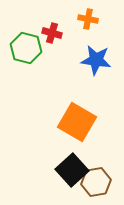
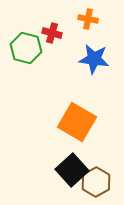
blue star: moved 2 px left, 1 px up
brown hexagon: rotated 20 degrees counterclockwise
